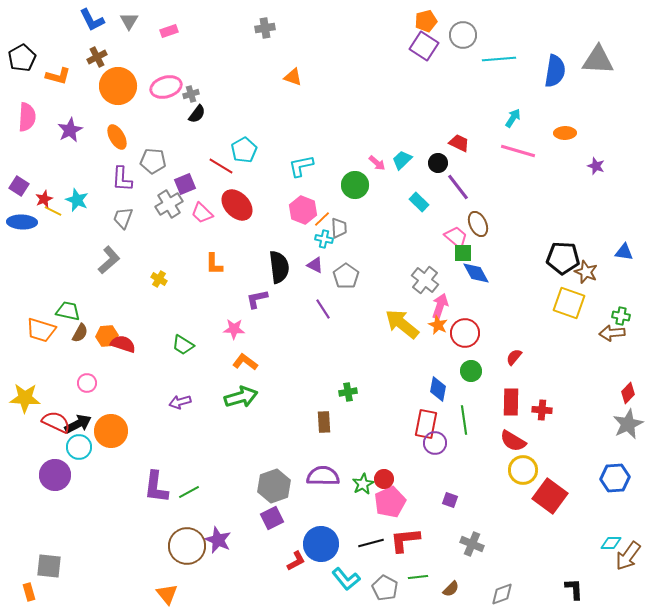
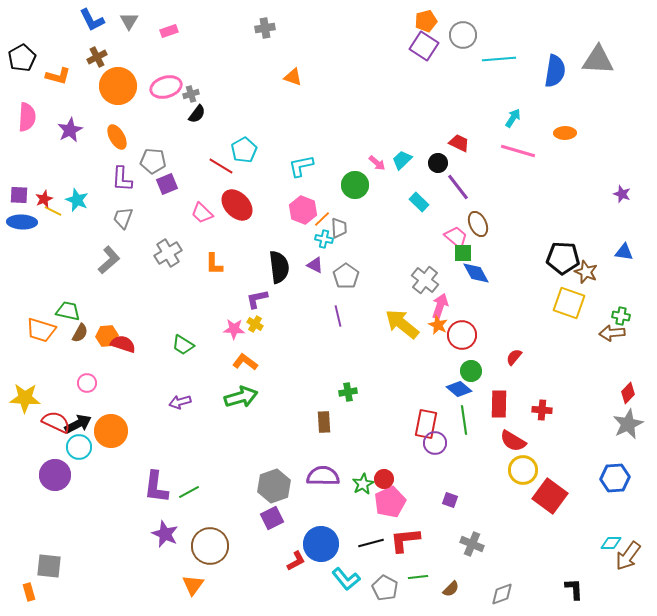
purple star at (596, 166): moved 26 px right, 28 px down
purple square at (185, 184): moved 18 px left
purple square at (19, 186): moved 9 px down; rotated 30 degrees counterclockwise
gray cross at (169, 204): moved 1 px left, 49 px down
yellow cross at (159, 279): moved 96 px right, 45 px down
purple line at (323, 309): moved 15 px right, 7 px down; rotated 20 degrees clockwise
red circle at (465, 333): moved 3 px left, 2 px down
blue diamond at (438, 389): moved 21 px right; rotated 60 degrees counterclockwise
red rectangle at (511, 402): moved 12 px left, 2 px down
purple star at (218, 540): moved 53 px left, 6 px up
brown circle at (187, 546): moved 23 px right
orange triangle at (167, 594): moved 26 px right, 9 px up; rotated 15 degrees clockwise
